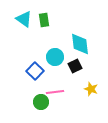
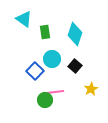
green rectangle: moved 1 px right, 12 px down
cyan diamond: moved 5 px left, 10 px up; rotated 25 degrees clockwise
cyan circle: moved 3 px left, 2 px down
black square: rotated 24 degrees counterclockwise
yellow star: rotated 24 degrees clockwise
green circle: moved 4 px right, 2 px up
